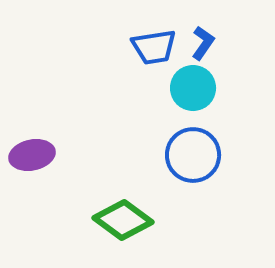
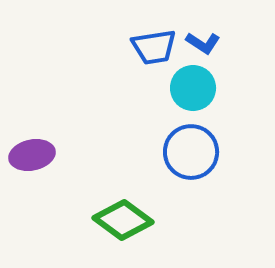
blue L-shape: rotated 88 degrees clockwise
blue circle: moved 2 px left, 3 px up
